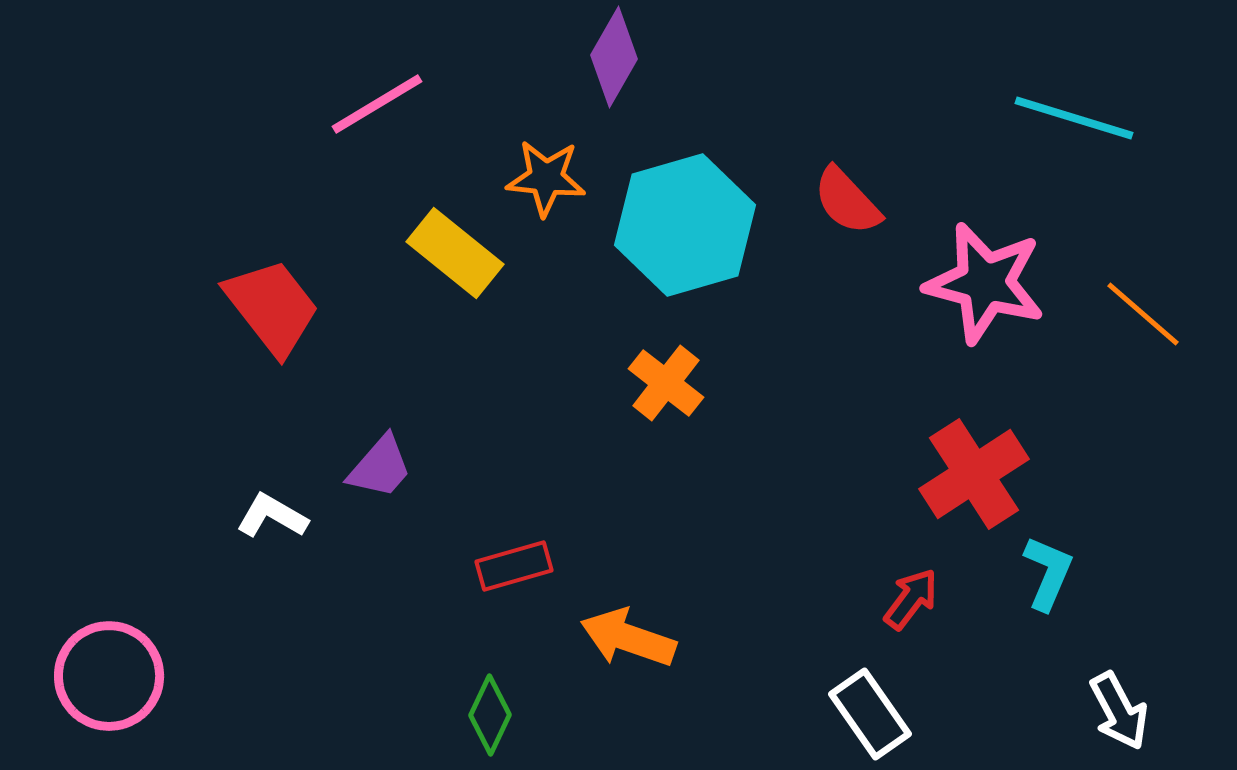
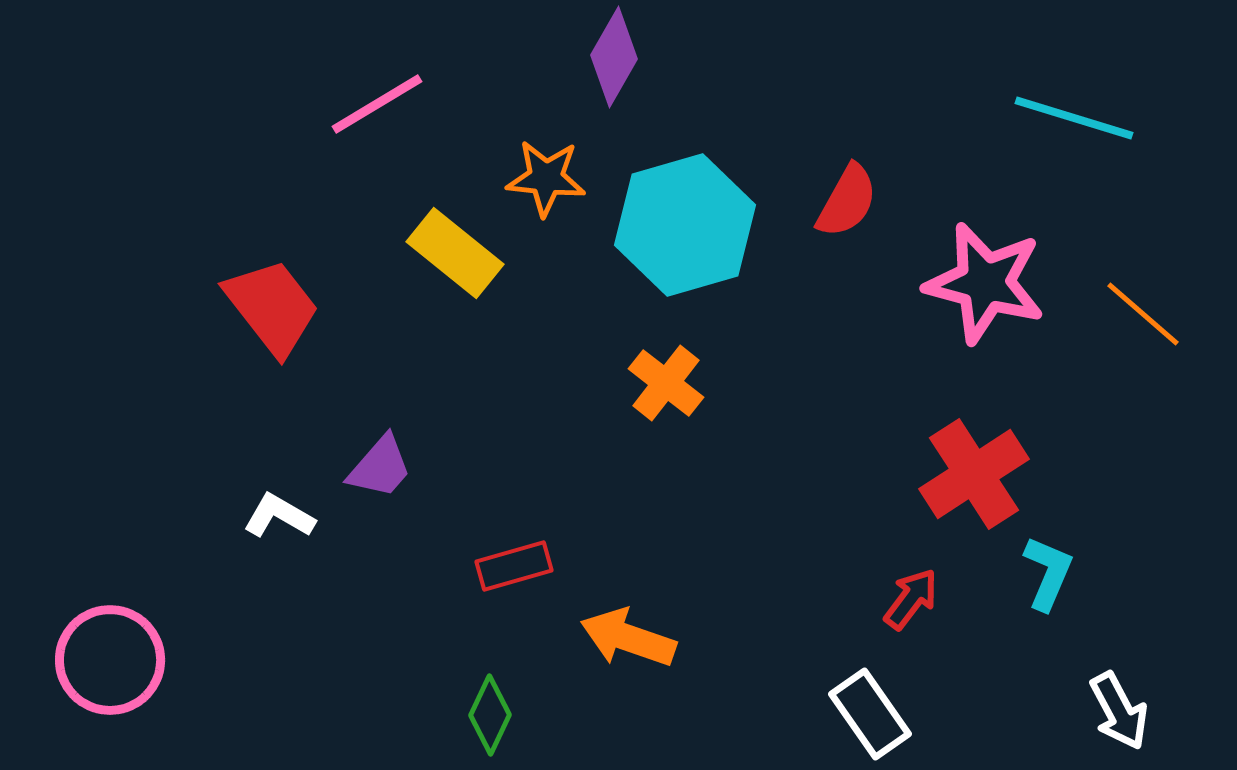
red semicircle: rotated 108 degrees counterclockwise
white L-shape: moved 7 px right
pink circle: moved 1 px right, 16 px up
